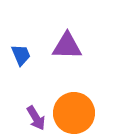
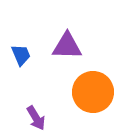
orange circle: moved 19 px right, 21 px up
